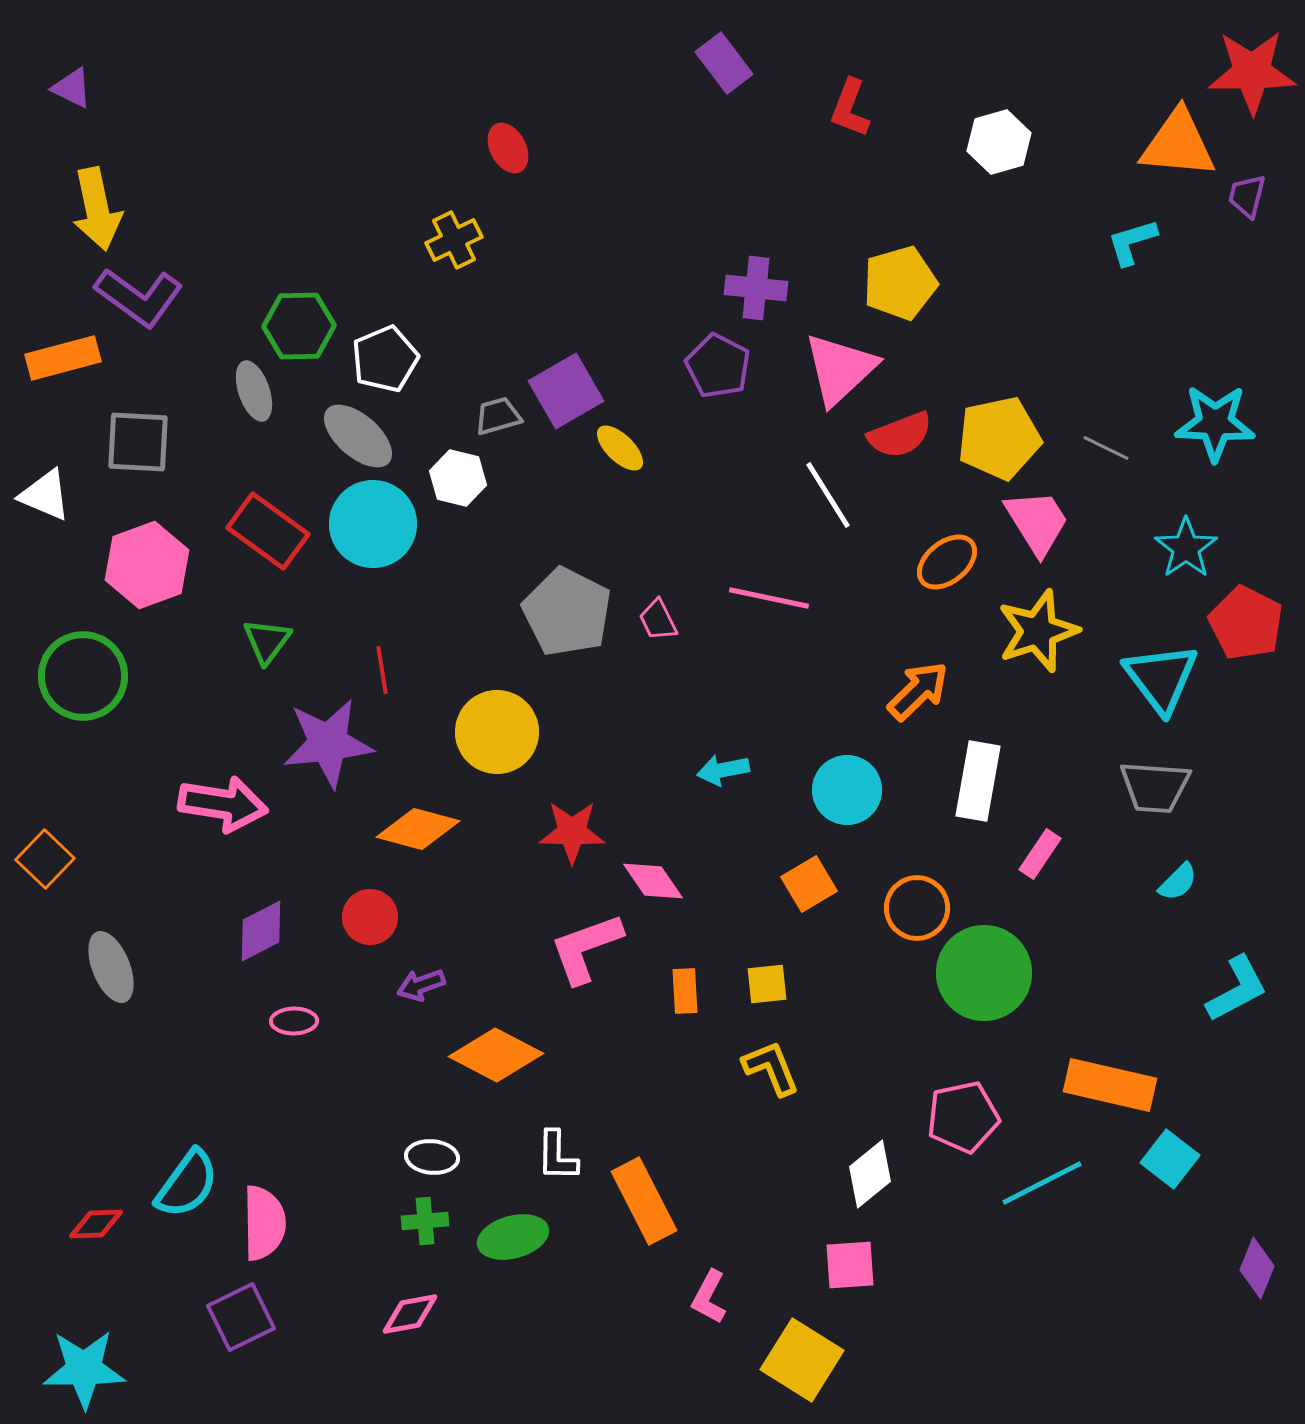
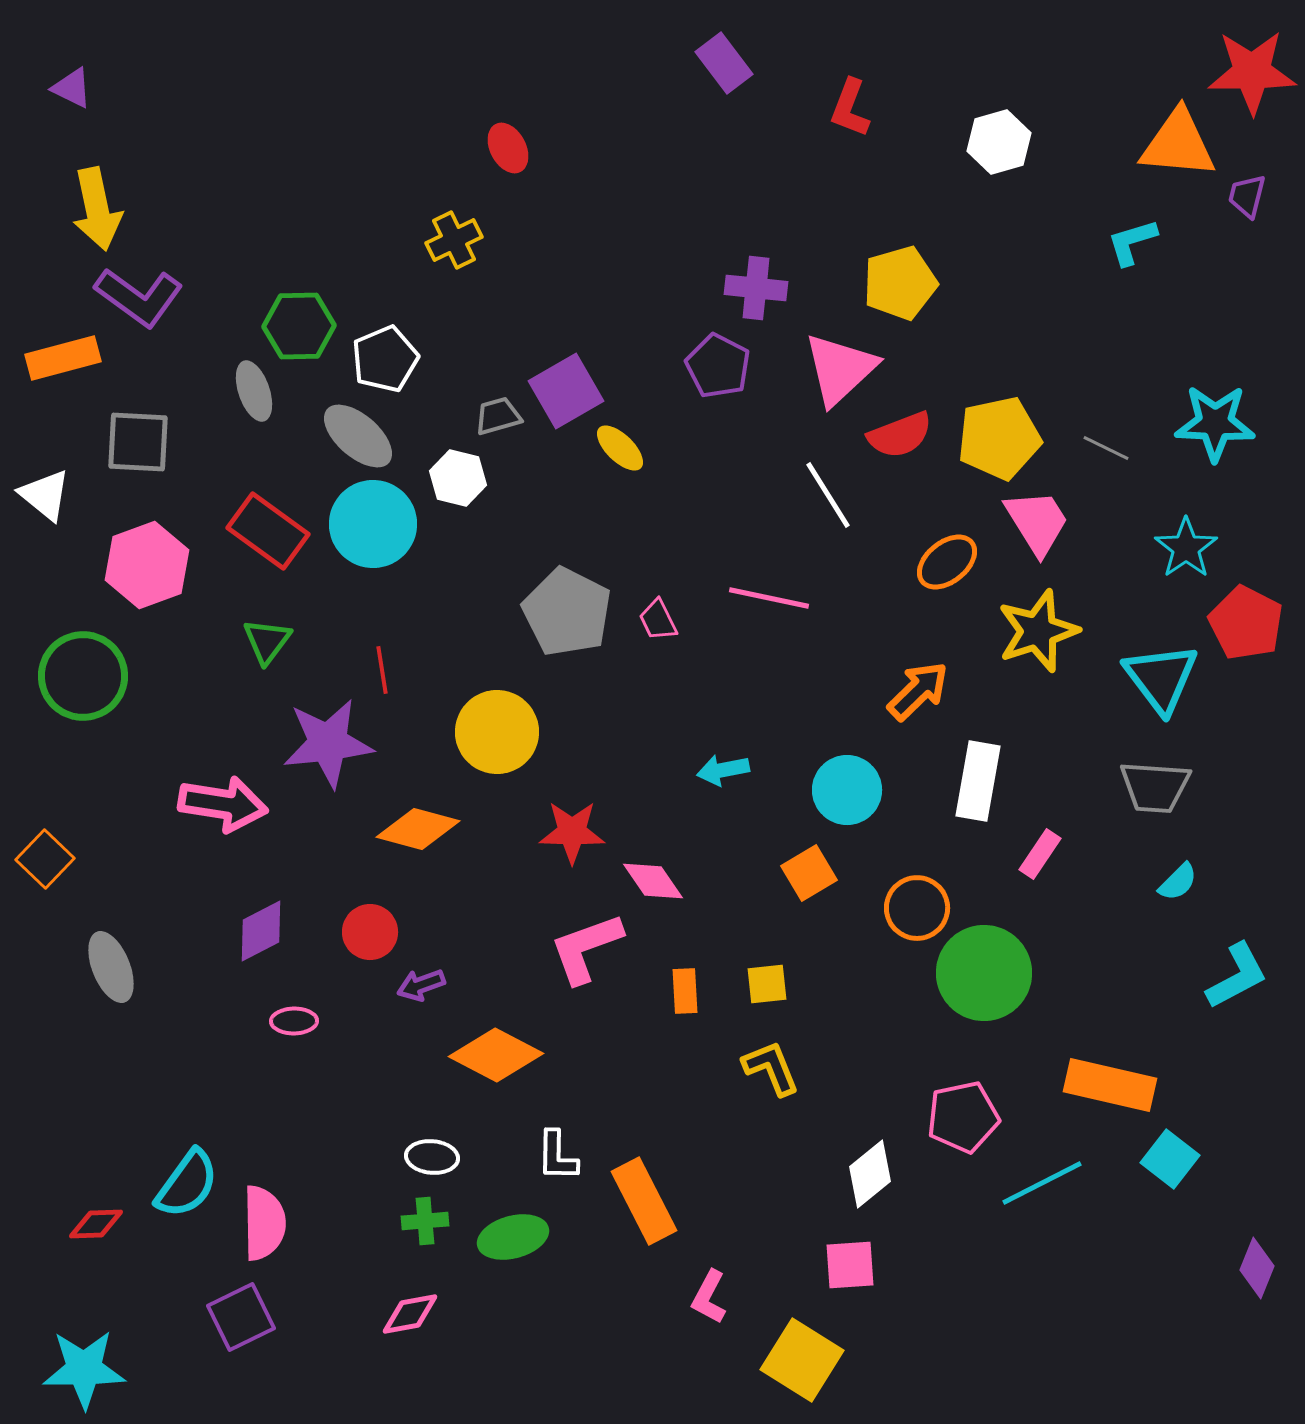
white triangle at (45, 495): rotated 16 degrees clockwise
orange square at (809, 884): moved 11 px up
red circle at (370, 917): moved 15 px down
cyan L-shape at (1237, 989): moved 13 px up
